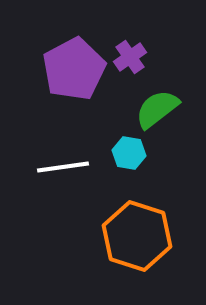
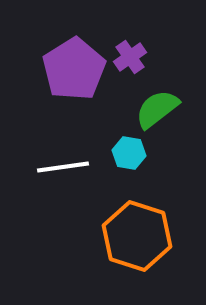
purple pentagon: rotated 4 degrees counterclockwise
